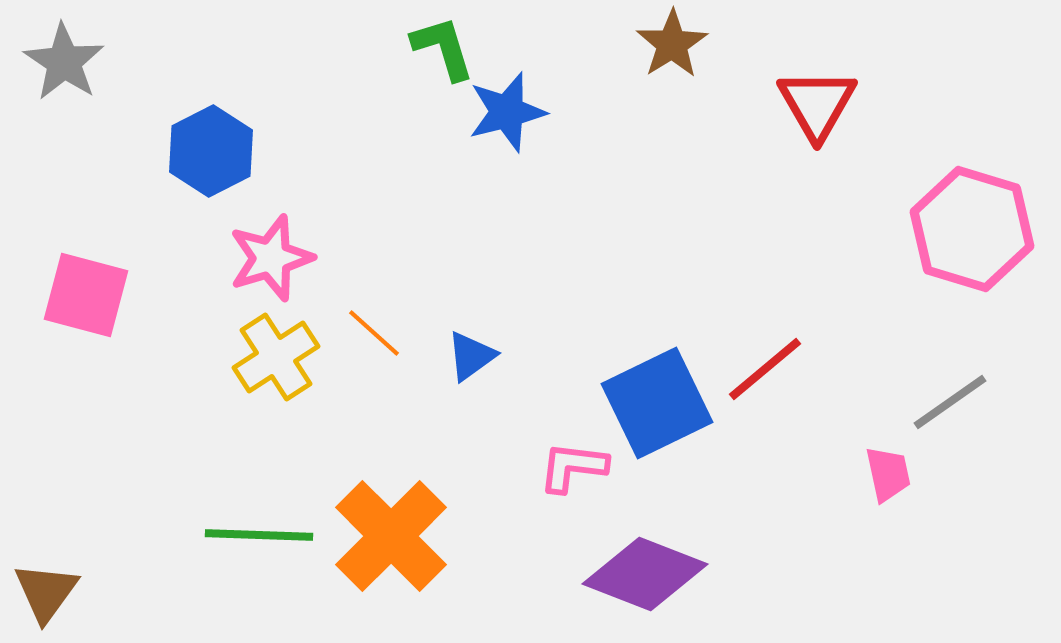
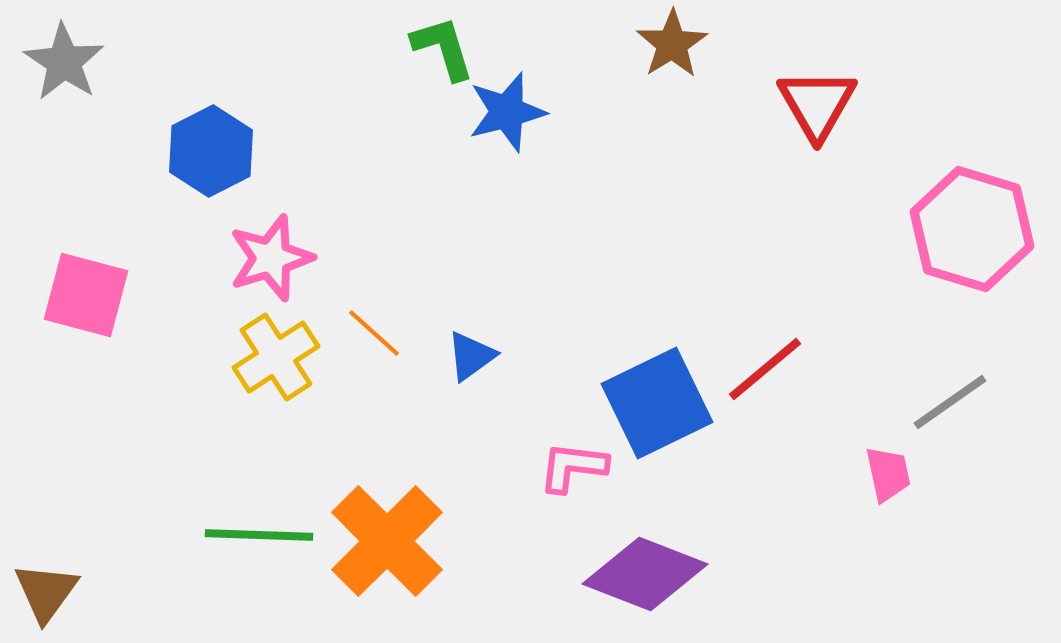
orange cross: moved 4 px left, 5 px down
